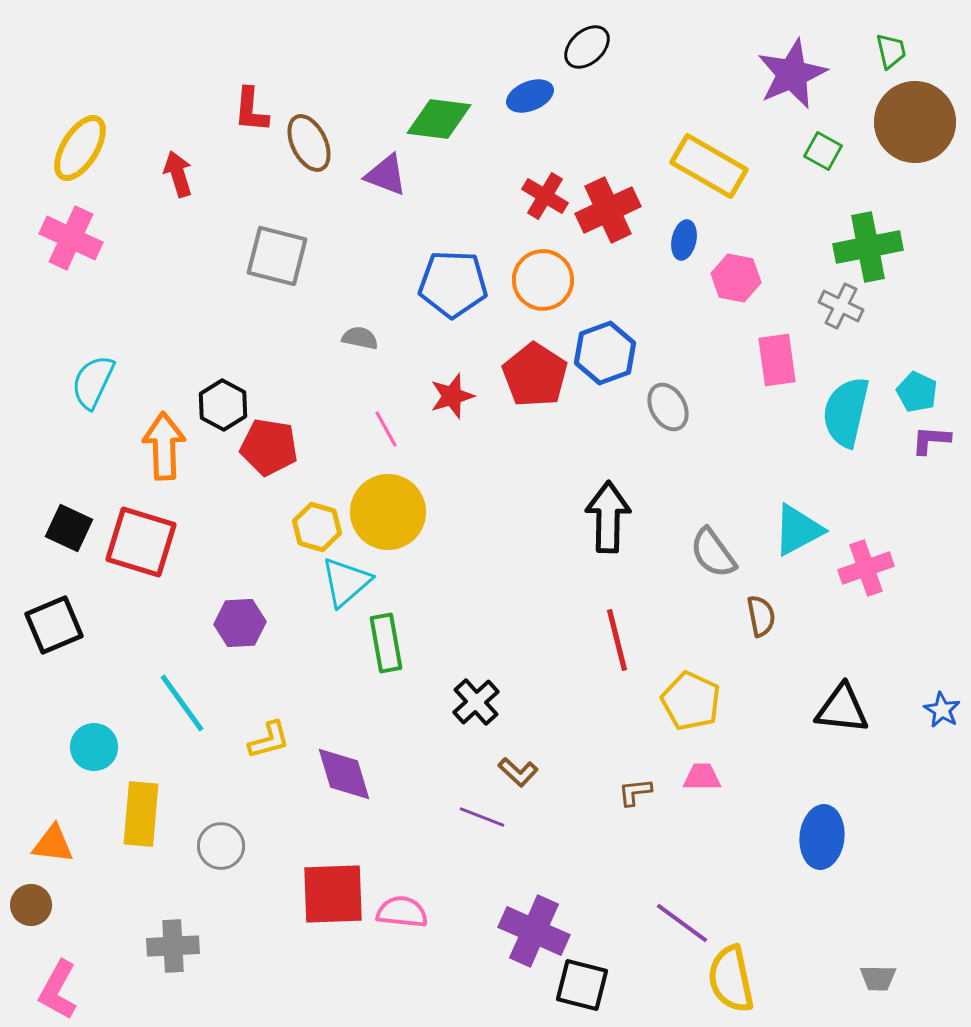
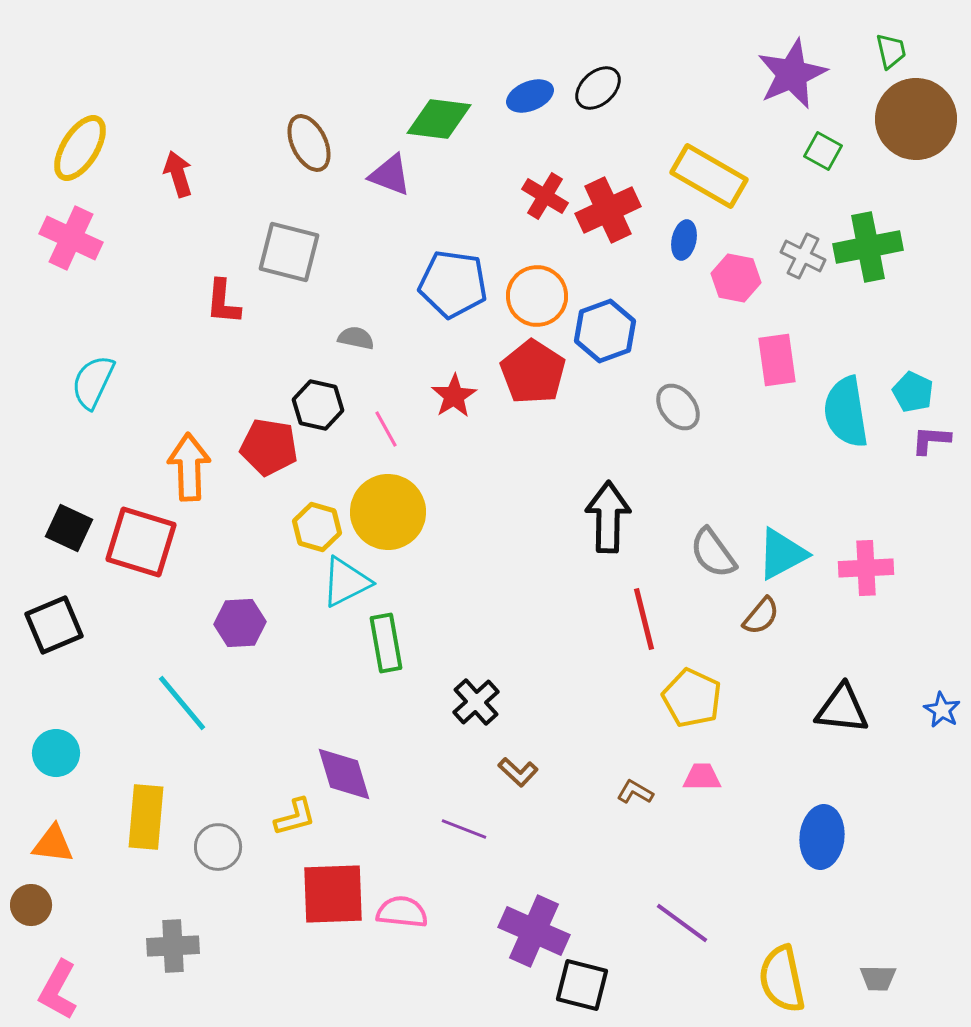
black ellipse at (587, 47): moved 11 px right, 41 px down
red L-shape at (251, 110): moved 28 px left, 192 px down
brown circle at (915, 122): moved 1 px right, 3 px up
yellow rectangle at (709, 166): moved 10 px down
purple triangle at (386, 175): moved 4 px right
gray square at (277, 256): moved 12 px right, 4 px up
orange circle at (543, 280): moved 6 px left, 16 px down
blue pentagon at (453, 284): rotated 6 degrees clockwise
gray cross at (841, 306): moved 38 px left, 50 px up
gray semicircle at (360, 338): moved 4 px left
blue hexagon at (605, 353): moved 22 px up
red pentagon at (535, 375): moved 2 px left, 3 px up
cyan pentagon at (917, 392): moved 4 px left
red star at (452, 396): moved 2 px right; rotated 15 degrees counterclockwise
black hexagon at (223, 405): moved 95 px right; rotated 15 degrees counterclockwise
gray ellipse at (668, 407): moved 10 px right; rotated 9 degrees counterclockwise
cyan semicircle at (846, 412): rotated 22 degrees counterclockwise
orange arrow at (164, 446): moved 25 px right, 21 px down
cyan triangle at (798, 530): moved 16 px left, 24 px down
pink cross at (866, 568): rotated 16 degrees clockwise
cyan triangle at (346, 582): rotated 14 degrees clockwise
brown semicircle at (761, 616): rotated 51 degrees clockwise
red line at (617, 640): moved 27 px right, 21 px up
yellow pentagon at (691, 701): moved 1 px right, 3 px up
cyan line at (182, 703): rotated 4 degrees counterclockwise
yellow L-shape at (269, 740): moved 26 px right, 77 px down
cyan circle at (94, 747): moved 38 px left, 6 px down
brown L-shape at (635, 792): rotated 36 degrees clockwise
yellow rectangle at (141, 814): moved 5 px right, 3 px down
purple line at (482, 817): moved 18 px left, 12 px down
gray circle at (221, 846): moved 3 px left, 1 px down
yellow semicircle at (731, 979): moved 51 px right
